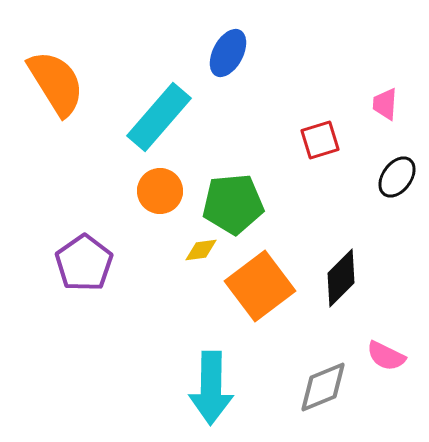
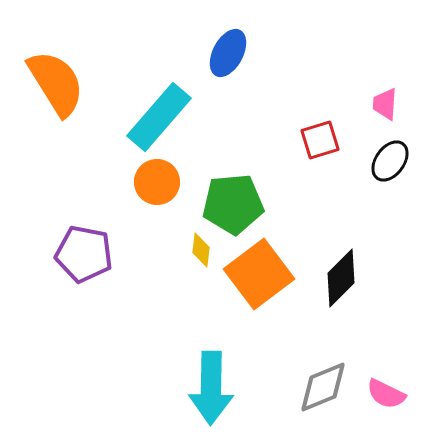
black ellipse: moved 7 px left, 16 px up
orange circle: moved 3 px left, 9 px up
yellow diamond: rotated 76 degrees counterclockwise
purple pentagon: moved 9 px up; rotated 26 degrees counterclockwise
orange square: moved 1 px left, 12 px up
pink semicircle: moved 38 px down
